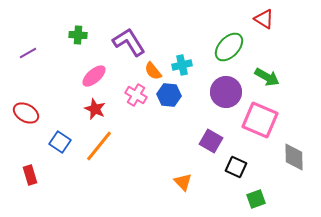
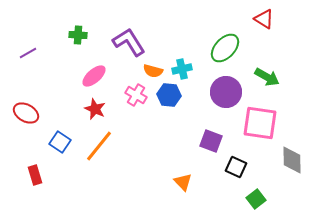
green ellipse: moved 4 px left, 1 px down
cyan cross: moved 4 px down
orange semicircle: rotated 36 degrees counterclockwise
pink square: moved 3 px down; rotated 15 degrees counterclockwise
purple square: rotated 10 degrees counterclockwise
gray diamond: moved 2 px left, 3 px down
red rectangle: moved 5 px right
green square: rotated 18 degrees counterclockwise
